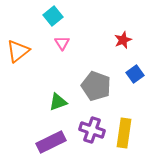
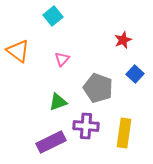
pink triangle: moved 16 px down; rotated 14 degrees clockwise
orange triangle: rotated 45 degrees counterclockwise
blue square: rotated 12 degrees counterclockwise
gray pentagon: moved 2 px right, 2 px down
purple cross: moved 6 px left, 4 px up; rotated 15 degrees counterclockwise
